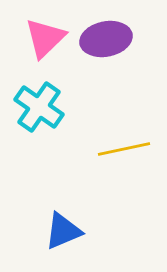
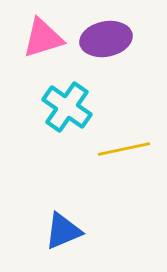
pink triangle: moved 2 px left; rotated 27 degrees clockwise
cyan cross: moved 28 px right
